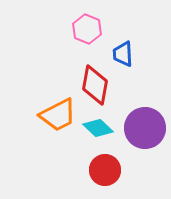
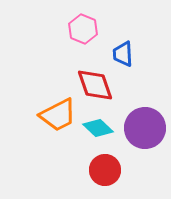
pink hexagon: moved 4 px left
red diamond: rotated 30 degrees counterclockwise
